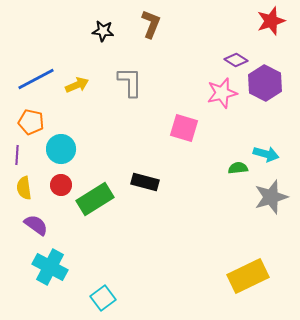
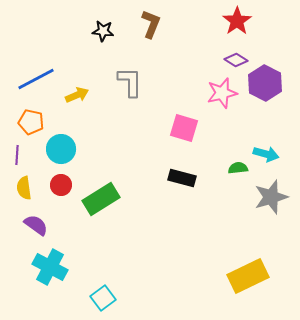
red star: moved 34 px left; rotated 16 degrees counterclockwise
yellow arrow: moved 10 px down
black rectangle: moved 37 px right, 4 px up
green rectangle: moved 6 px right
